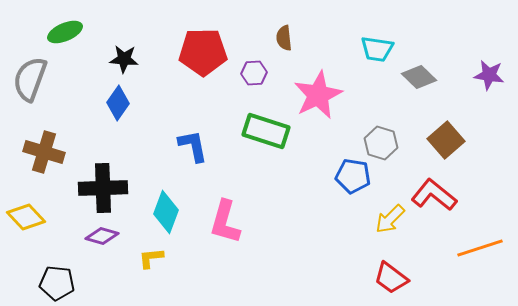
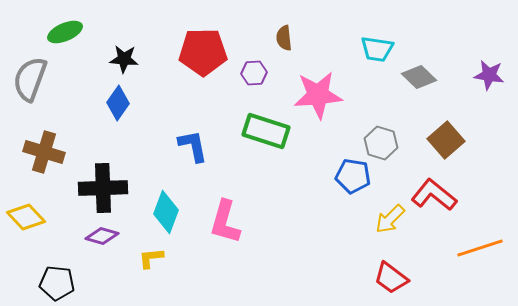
pink star: rotated 21 degrees clockwise
